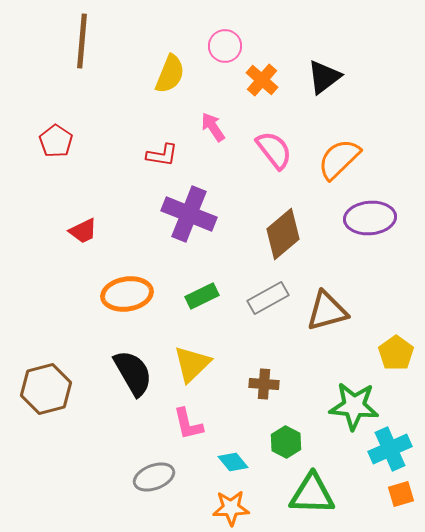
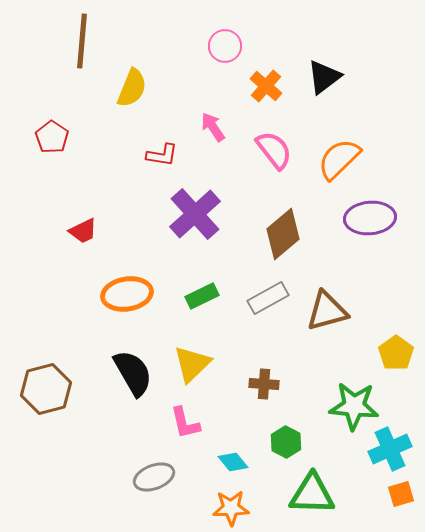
yellow semicircle: moved 38 px left, 14 px down
orange cross: moved 4 px right, 6 px down
red pentagon: moved 4 px left, 4 px up
purple cross: moved 6 px right; rotated 26 degrees clockwise
pink L-shape: moved 3 px left, 1 px up
